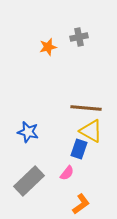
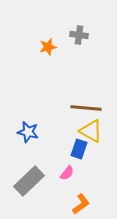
gray cross: moved 2 px up; rotated 18 degrees clockwise
